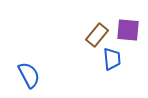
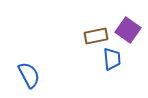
purple square: rotated 30 degrees clockwise
brown rectangle: moved 1 px left, 1 px down; rotated 40 degrees clockwise
